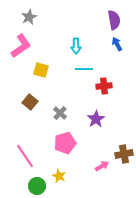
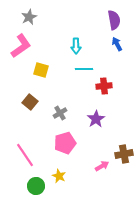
gray cross: rotated 16 degrees clockwise
pink line: moved 1 px up
green circle: moved 1 px left
